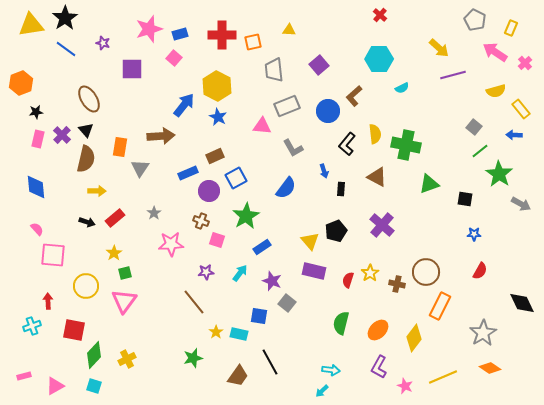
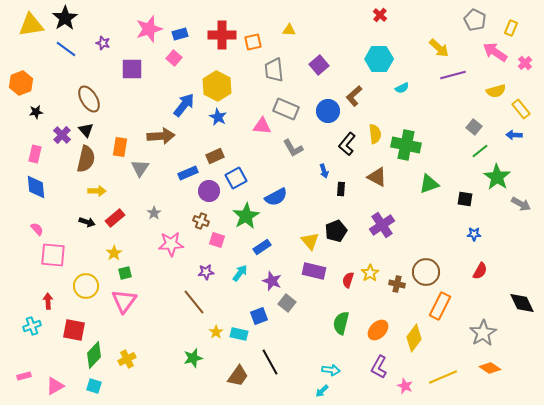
gray rectangle at (287, 106): moved 1 px left, 3 px down; rotated 45 degrees clockwise
pink rectangle at (38, 139): moved 3 px left, 15 px down
green star at (499, 174): moved 2 px left, 3 px down
blue semicircle at (286, 188): moved 10 px left, 9 px down; rotated 25 degrees clockwise
purple cross at (382, 225): rotated 15 degrees clockwise
blue square at (259, 316): rotated 30 degrees counterclockwise
